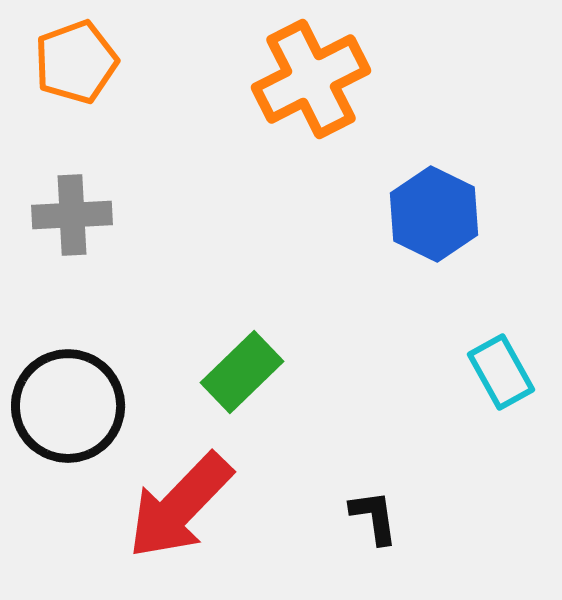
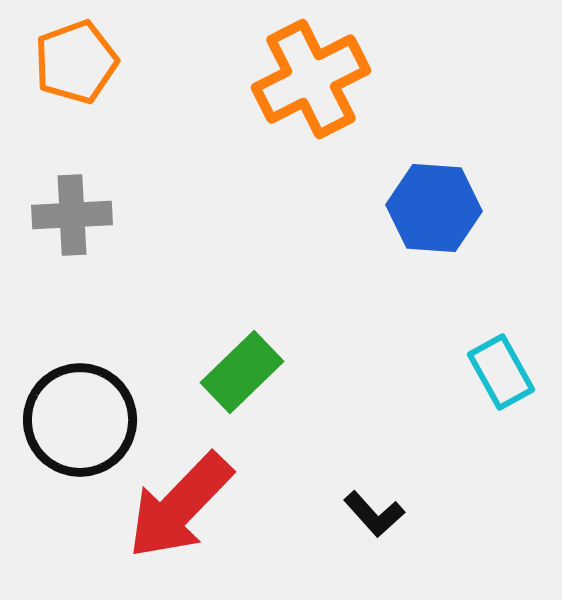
blue hexagon: moved 6 px up; rotated 22 degrees counterclockwise
black circle: moved 12 px right, 14 px down
black L-shape: moved 3 px up; rotated 146 degrees clockwise
